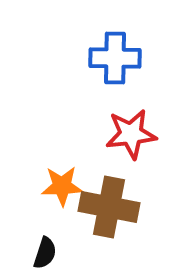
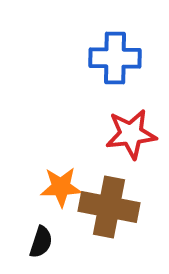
orange star: moved 1 px left, 1 px down
black semicircle: moved 4 px left, 11 px up
